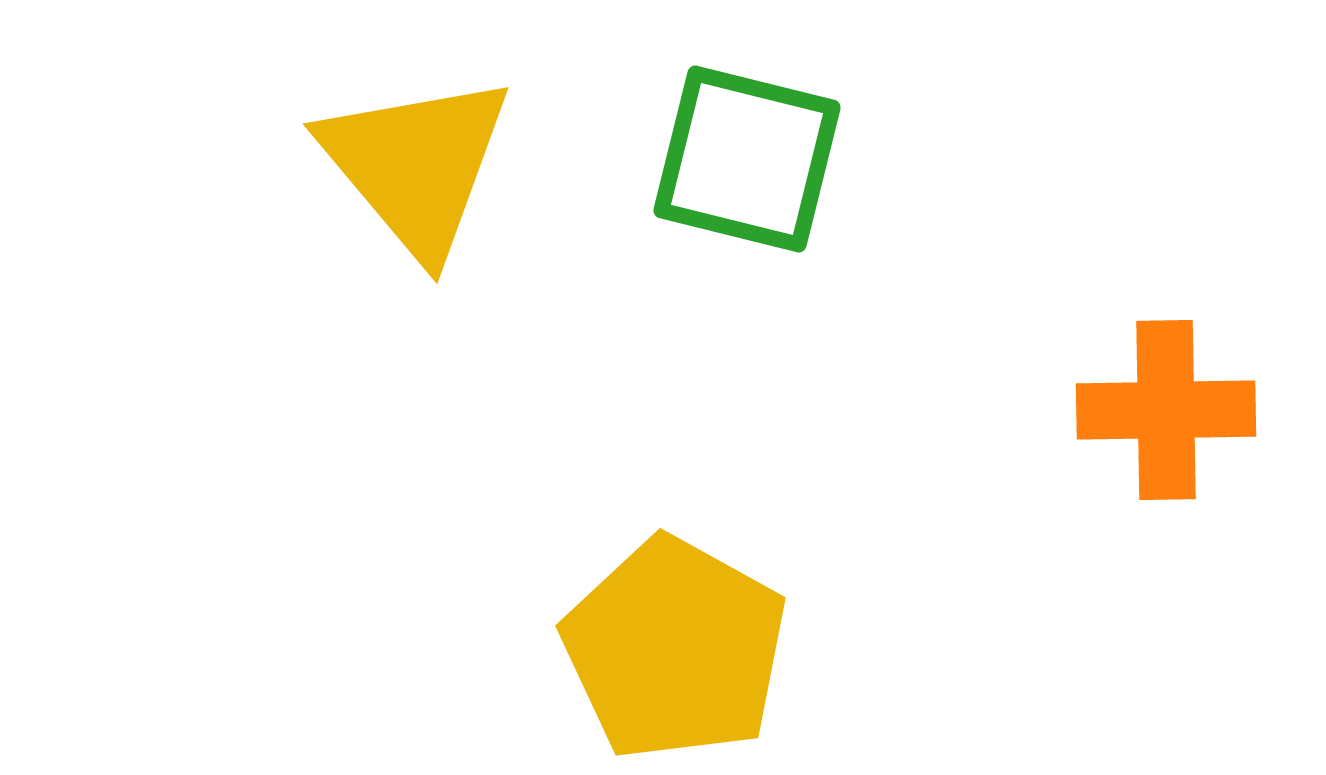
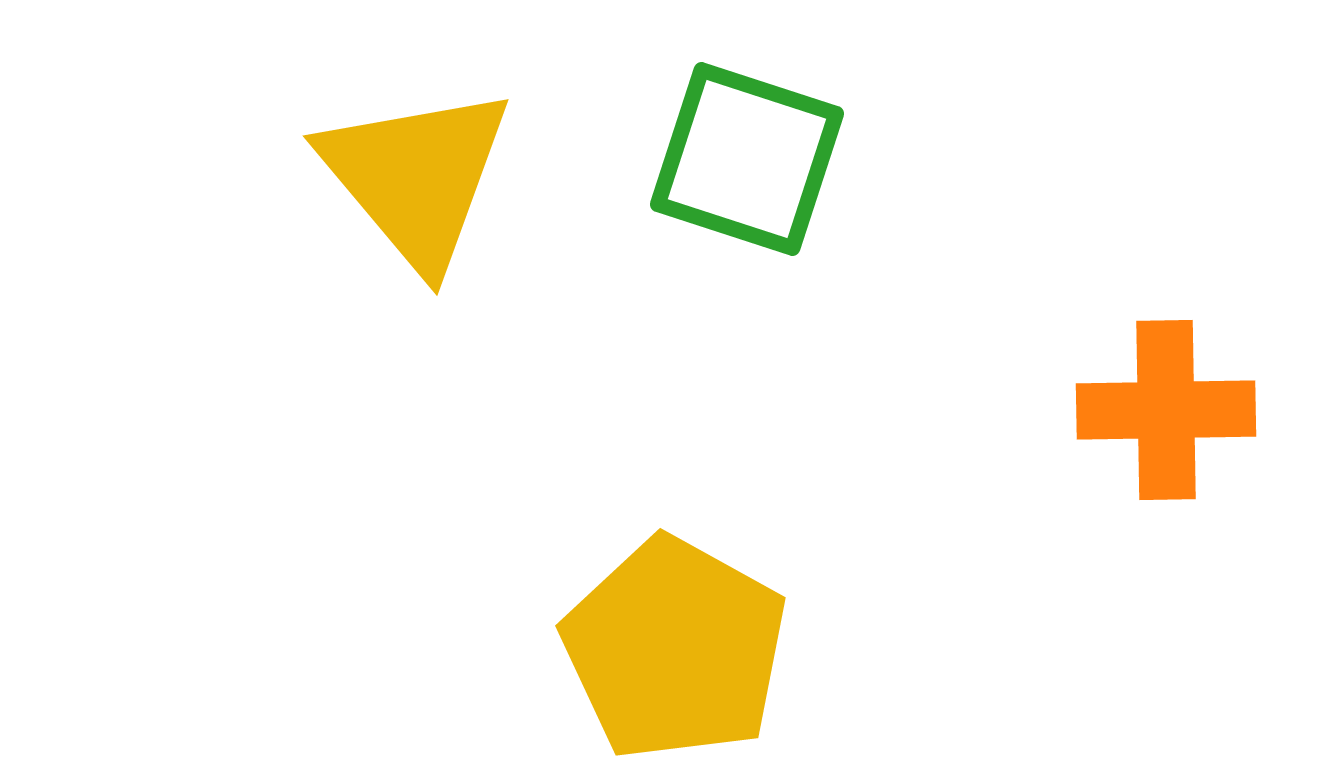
green square: rotated 4 degrees clockwise
yellow triangle: moved 12 px down
